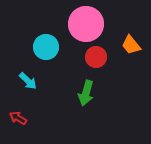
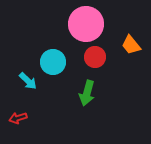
cyan circle: moved 7 px right, 15 px down
red circle: moved 1 px left
green arrow: moved 1 px right
red arrow: rotated 48 degrees counterclockwise
